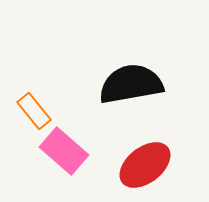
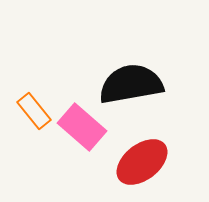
pink rectangle: moved 18 px right, 24 px up
red ellipse: moved 3 px left, 3 px up
